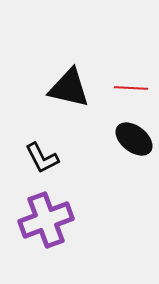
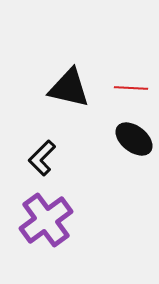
black L-shape: rotated 72 degrees clockwise
purple cross: rotated 16 degrees counterclockwise
